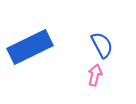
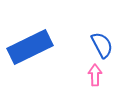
pink arrow: rotated 15 degrees counterclockwise
